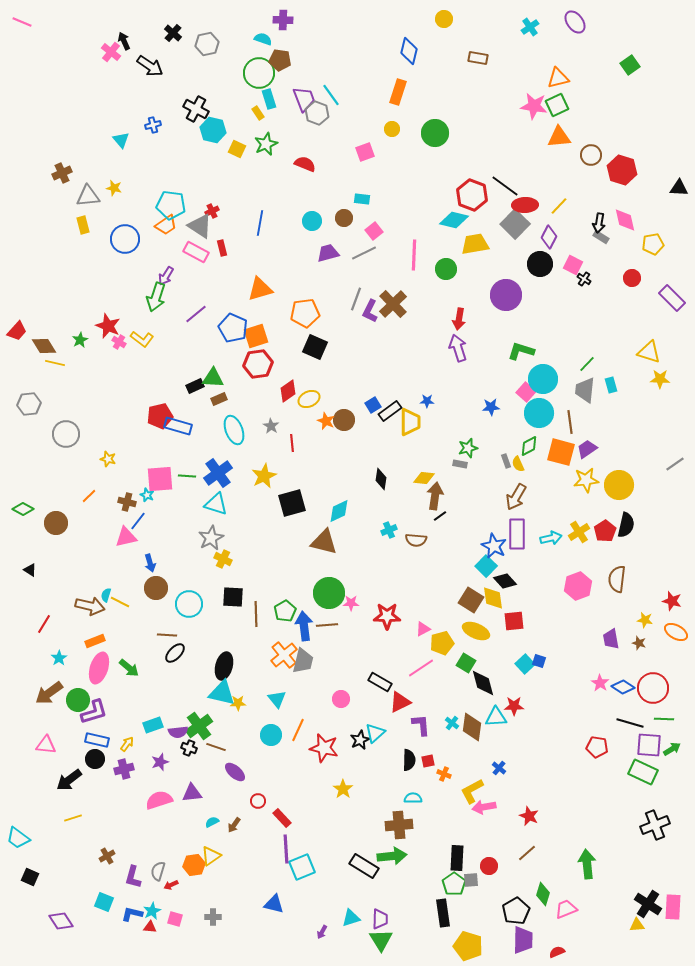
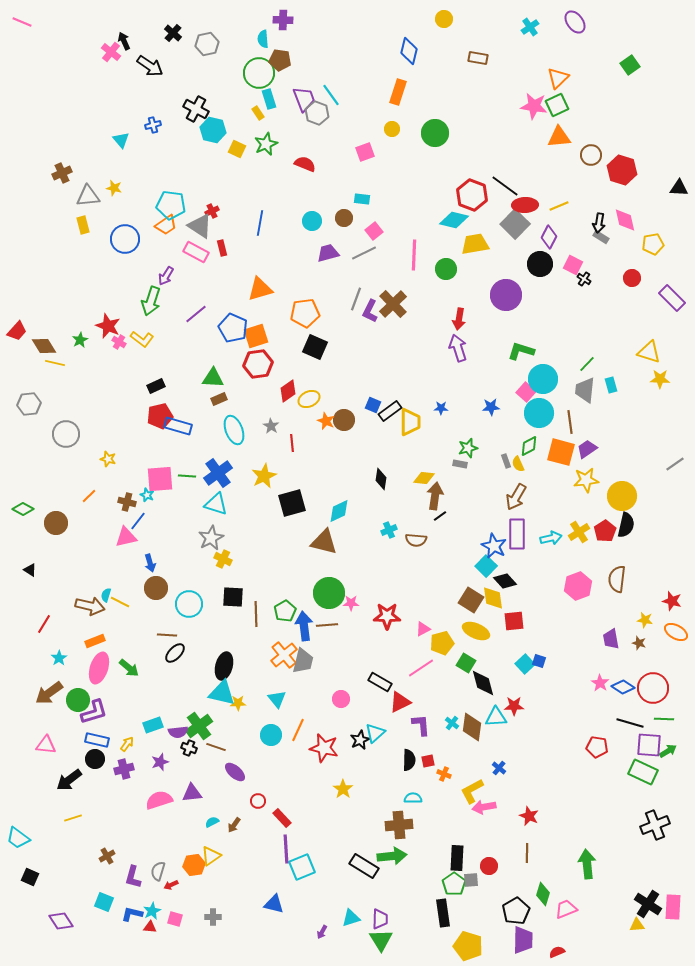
cyan semicircle at (263, 39): rotated 114 degrees counterclockwise
orange triangle at (558, 78): rotated 30 degrees counterclockwise
yellow line at (559, 206): rotated 24 degrees clockwise
green arrow at (156, 297): moved 5 px left, 4 px down
black rectangle at (195, 386): moved 39 px left
blue star at (427, 401): moved 14 px right, 7 px down
blue square at (373, 405): rotated 35 degrees counterclockwise
yellow circle at (619, 485): moved 3 px right, 11 px down
green arrow at (672, 749): moved 4 px left, 2 px down
brown line at (527, 853): rotated 48 degrees counterclockwise
